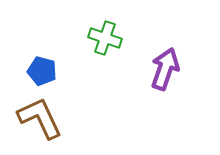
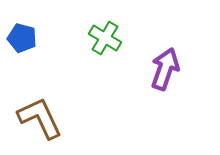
green cross: rotated 12 degrees clockwise
blue pentagon: moved 20 px left, 33 px up
